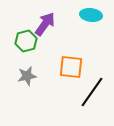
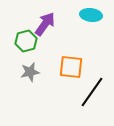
gray star: moved 3 px right, 4 px up
